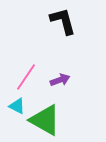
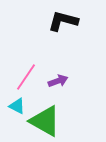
black L-shape: rotated 60 degrees counterclockwise
purple arrow: moved 2 px left, 1 px down
green triangle: moved 1 px down
